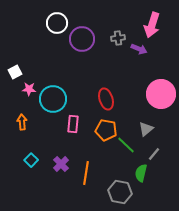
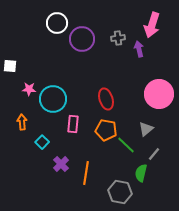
purple arrow: rotated 126 degrees counterclockwise
white square: moved 5 px left, 6 px up; rotated 32 degrees clockwise
pink circle: moved 2 px left
cyan square: moved 11 px right, 18 px up
